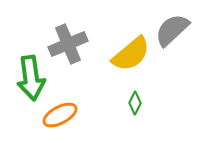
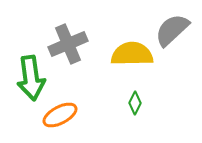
yellow semicircle: moved 1 px right; rotated 141 degrees counterclockwise
